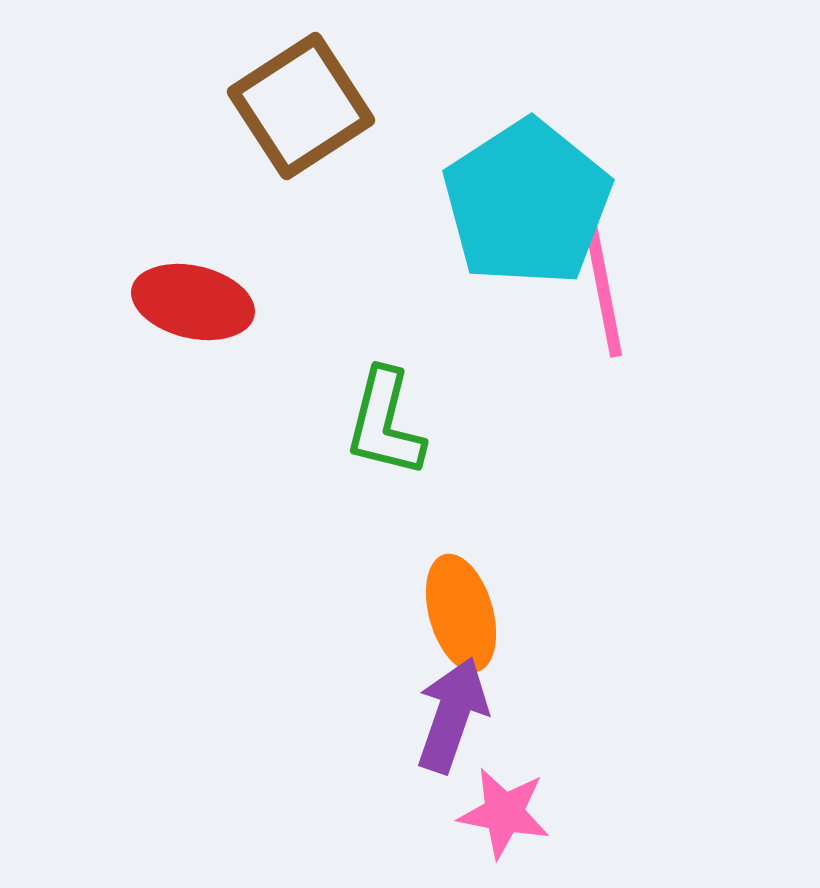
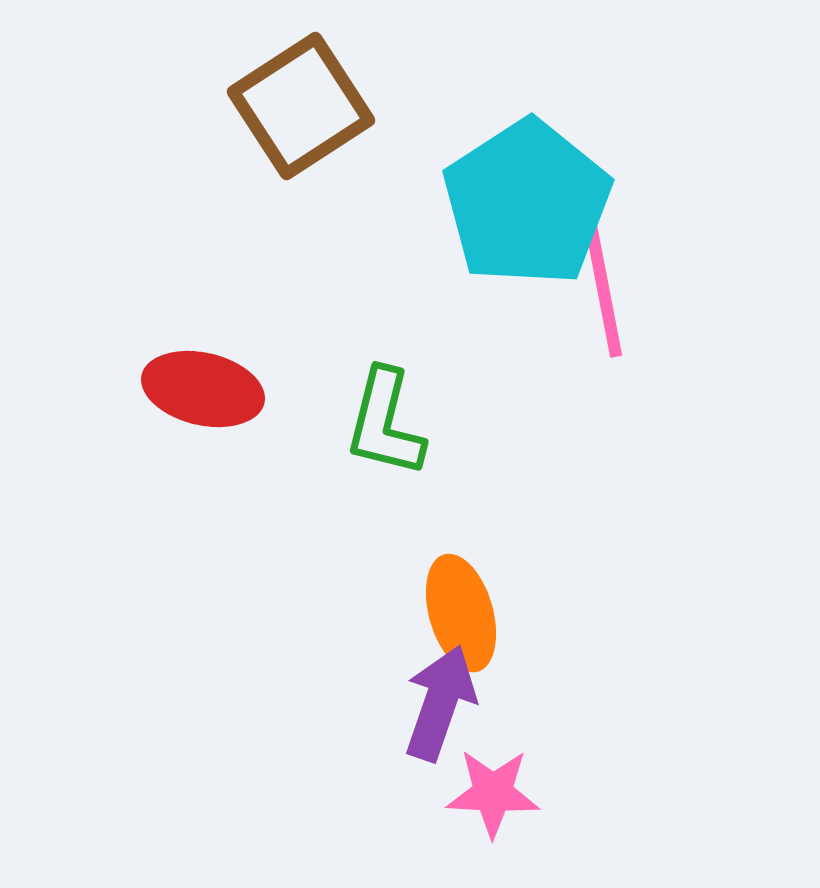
red ellipse: moved 10 px right, 87 px down
purple arrow: moved 12 px left, 12 px up
pink star: moved 11 px left, 20 px up; rotated 8 degrees counterclockwise
